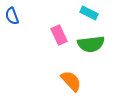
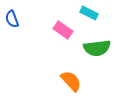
blue semicircle: moved 3 px down
pink rectangle: moved 4 px right, 5 px up; rotated 30 degrees counterclockwise
green semicircle: moved 6 px right, 4 px down
